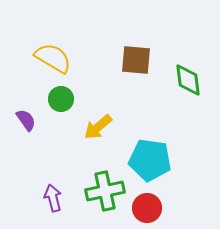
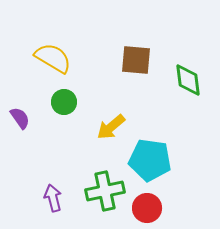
green circle: moved 3 px right, 3 px down
purple semicircle: moved 6 px left, 2 px up
yellow arrow: moved 13 px right
